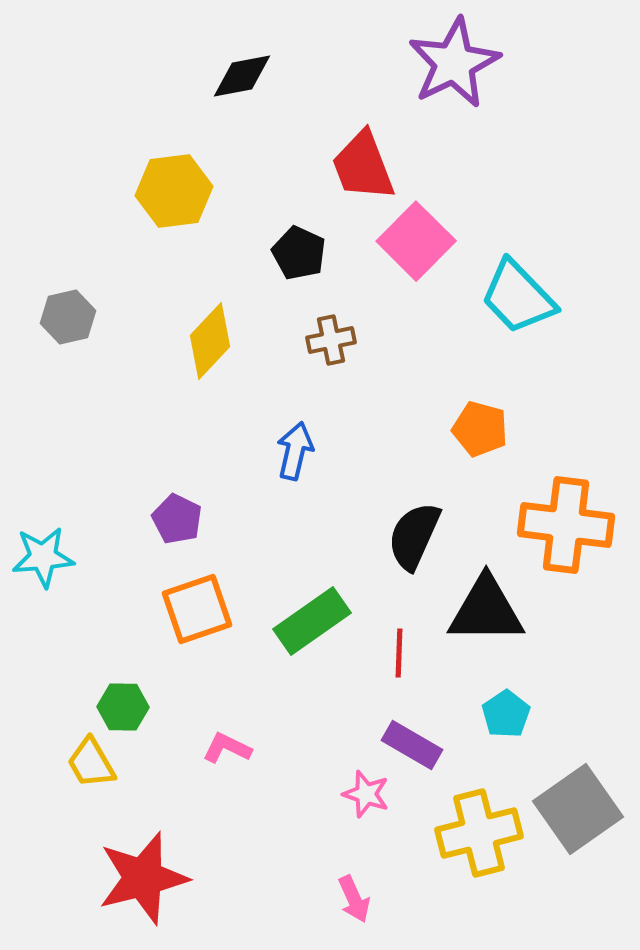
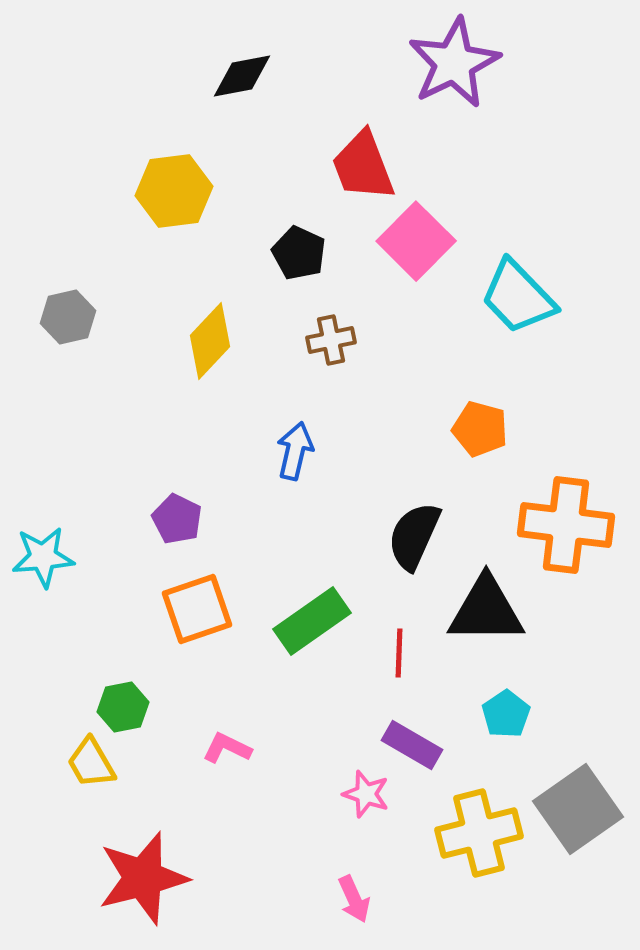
green hexagon: rotated 12 degrees counterclockwise
